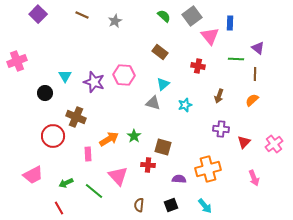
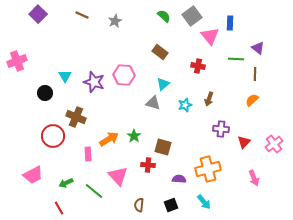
brown arrow at (219, 96): moved 10 px left, 3 px down
cyan arrow at (205, 206): moved 1 px left, 4 px up
